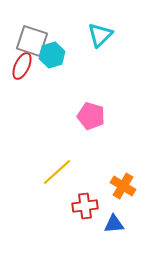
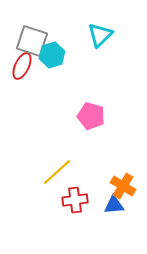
red cross: moved 10 px left, 6 px up
blue triangle: moved 19 px up
